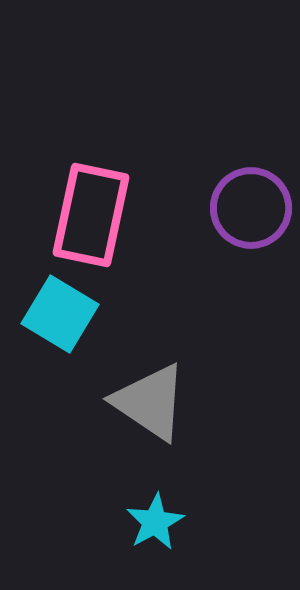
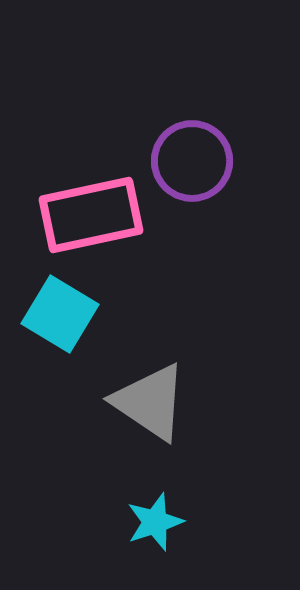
purple circle: moved 59 px left, 47 px up
pink rectangle: rotated 66 degrees clockwise
cyan star: rotated 10 degrees clockwise
